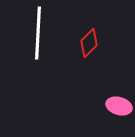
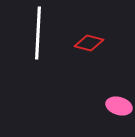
red diamond: rotated 60 degrees clockwise
